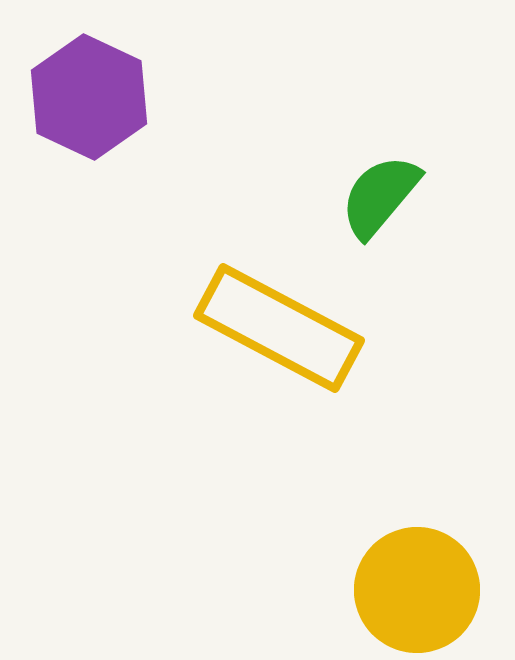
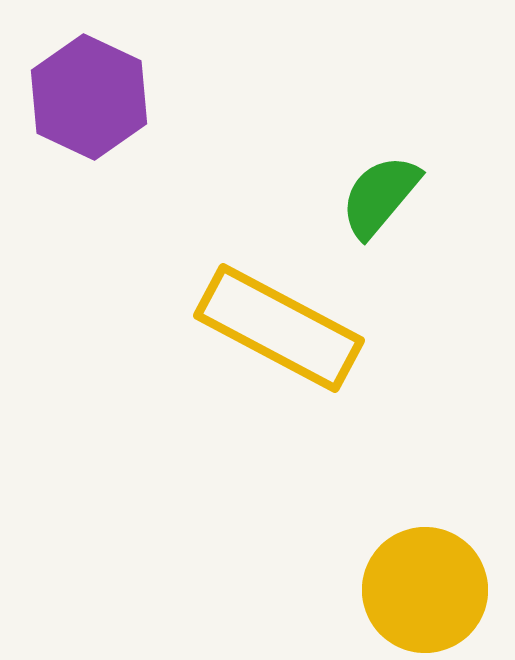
yellow circle: moved 8 px right
